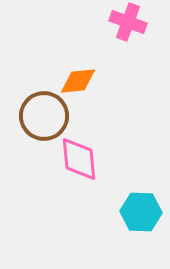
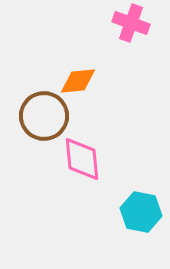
pink cross: moved 3 px right, 1 px down
pink diamond: moved 3 px right
cyan hexagon: rotated 9 degrees clockwise
